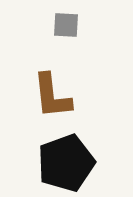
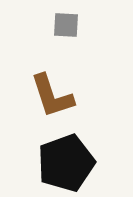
brown L-shape: rotated 12 degrees counterclockwise
